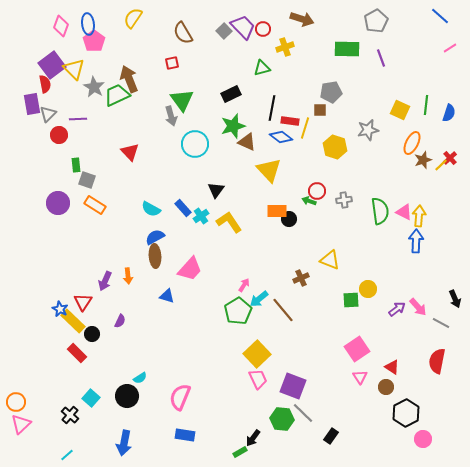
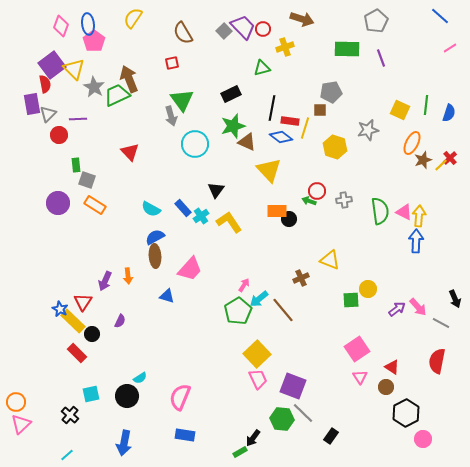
cyan square at (91, 398): moved 4 px up; rotated 36 degrees clockwise
